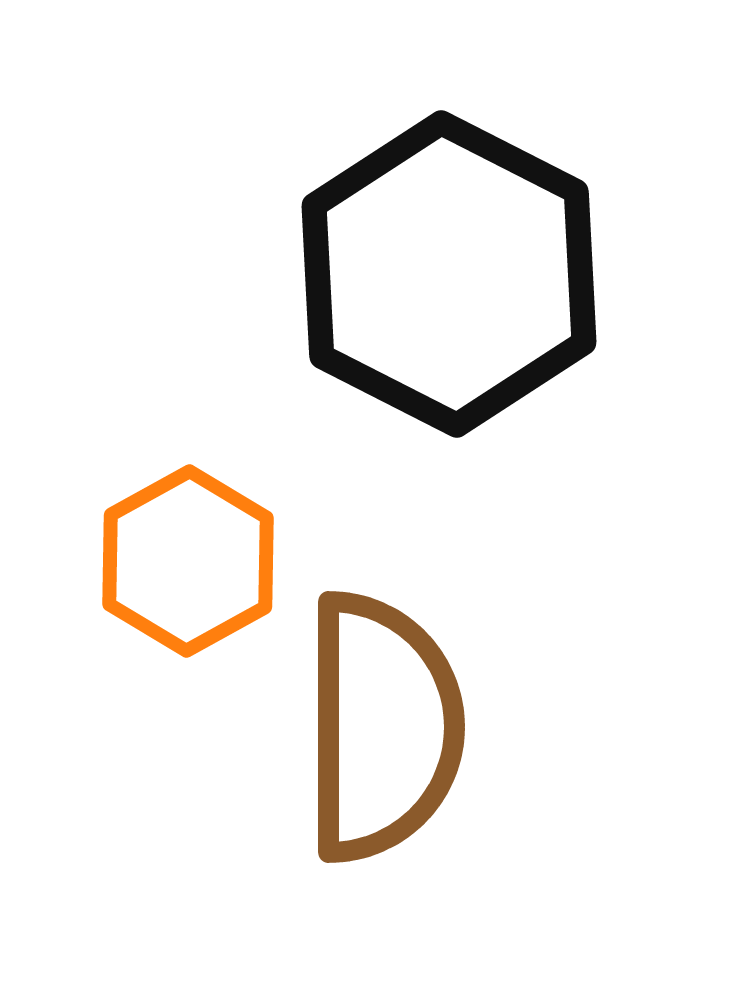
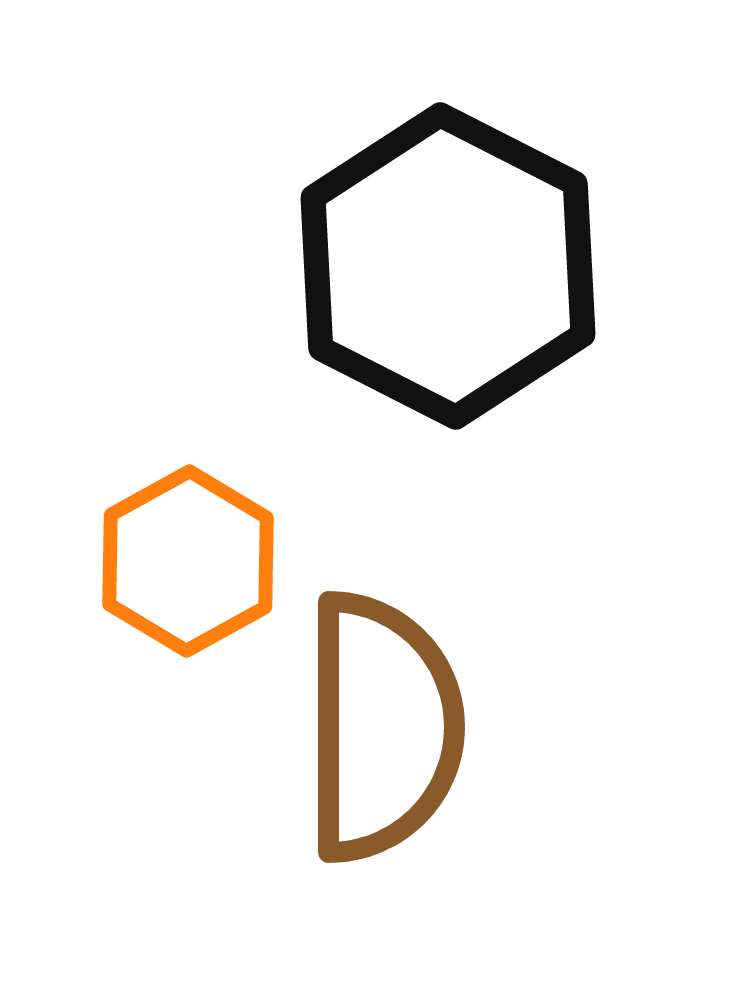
black hexagon: moved 1 px left, 8 px up
